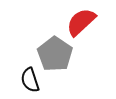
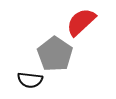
black semicircle: rotated 65 degrees counterclockwise
